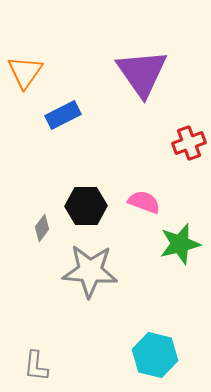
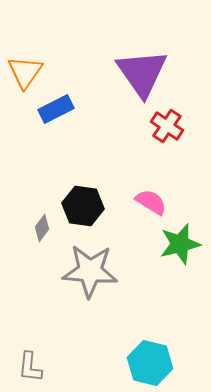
blue rectangle: moved 7 px left, 6 px up
red cross: moved 22 px left, 17 px up; rotated 36 degrees counterclockwise
pink semicircle: moved 7 px right; rotated 12 degrees clockwise
black hexagon: moved 3 px left; rotated 9 degrees clockwise
cyan hexagon: moved 5 px left, 8 px down
gray L-shape: moved 6 px left, 1 px down
